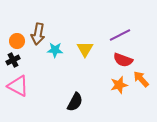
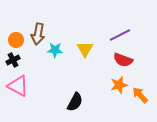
orange circle: moved 1 px left, 1 px up
orange arrow: moved 1 px left, 16 px down
